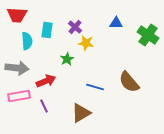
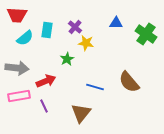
green cross: moved 2 px left, 1 px up
cyan semicircle: moved 2 px left, 3 px up; rotated 54 degrees clockwise
brown triangle: rotated 20 degrees counterclockwise
